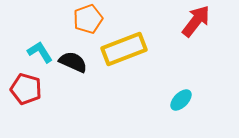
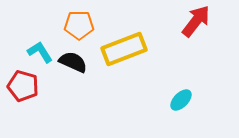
orange pentagon: moved 9 px left, 6 px down; rotated 20 degrees clockwise
red pentagon: moved 3 px left, 3 px up
